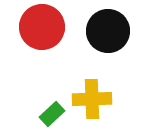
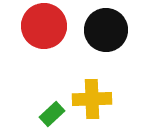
red circle: moved 2 px right, 1 px up
black circle: moved 2 px left, 1 px up
